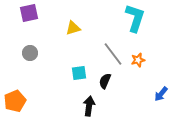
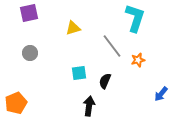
gray line: moved 1 px left, 8 px up
orange pentagon: moved 1 px right, 2 px down
